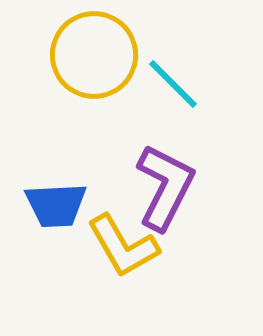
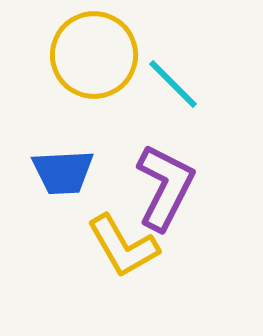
blue trapezoid: moved 7 px right, 33 px up
